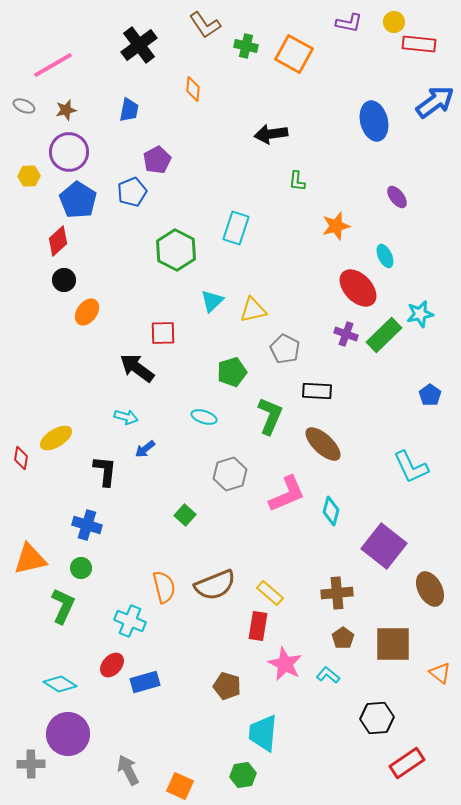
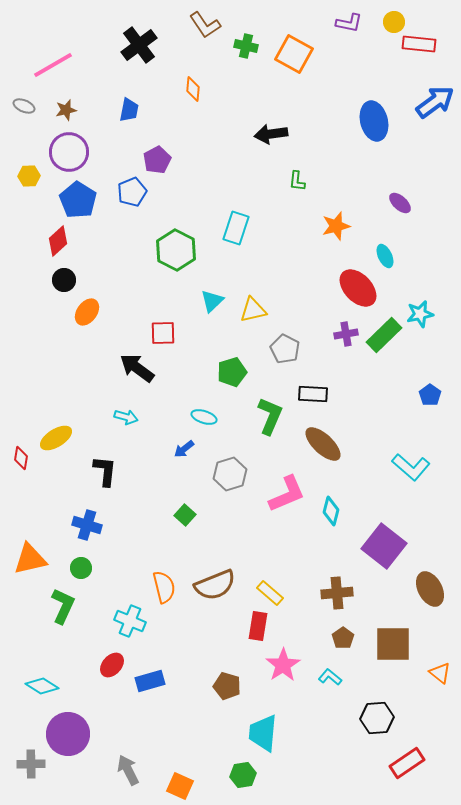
purple ellipse at (397, 197): moved 3 px right, 6 px down; rotated 10 degrees counterclockwise
purple cross at (346, 334): rotated 30 degrees counterclockwise
black rectangle at (317, 391): moved 4 px left, 3 px down
blue arrow at (145, 449): moved 39 px right
cyan L-shape at (411, 467): rotated 24 degrees counterclockwise
pink star at (285, 664): moved 2 px left, 1 px down; rotated 12 degrees clockwise
cyan L-shape at (328, 675): moved 2 px right, 2 px down
blue rectangle at (145, 682): moved 5 px right, 1 px up
cyan diamond at (60, 684): moved 18 px left, 2 px down
